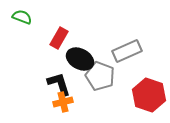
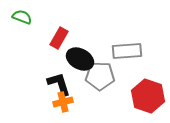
gray rectangle: rotated 20 degrees clockwise
gray pentagon: rotated 20 degrees counterclockwise
red hexagon: moved 1 px left, 1 px down
